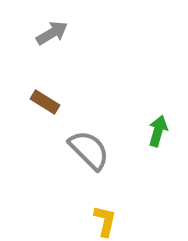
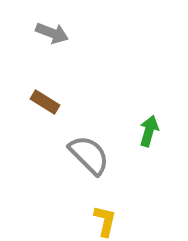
gray arrow: rotated 52 degrees clockwise
green arrow: moved 9 px left
gray semicircle: moved 5 px down
